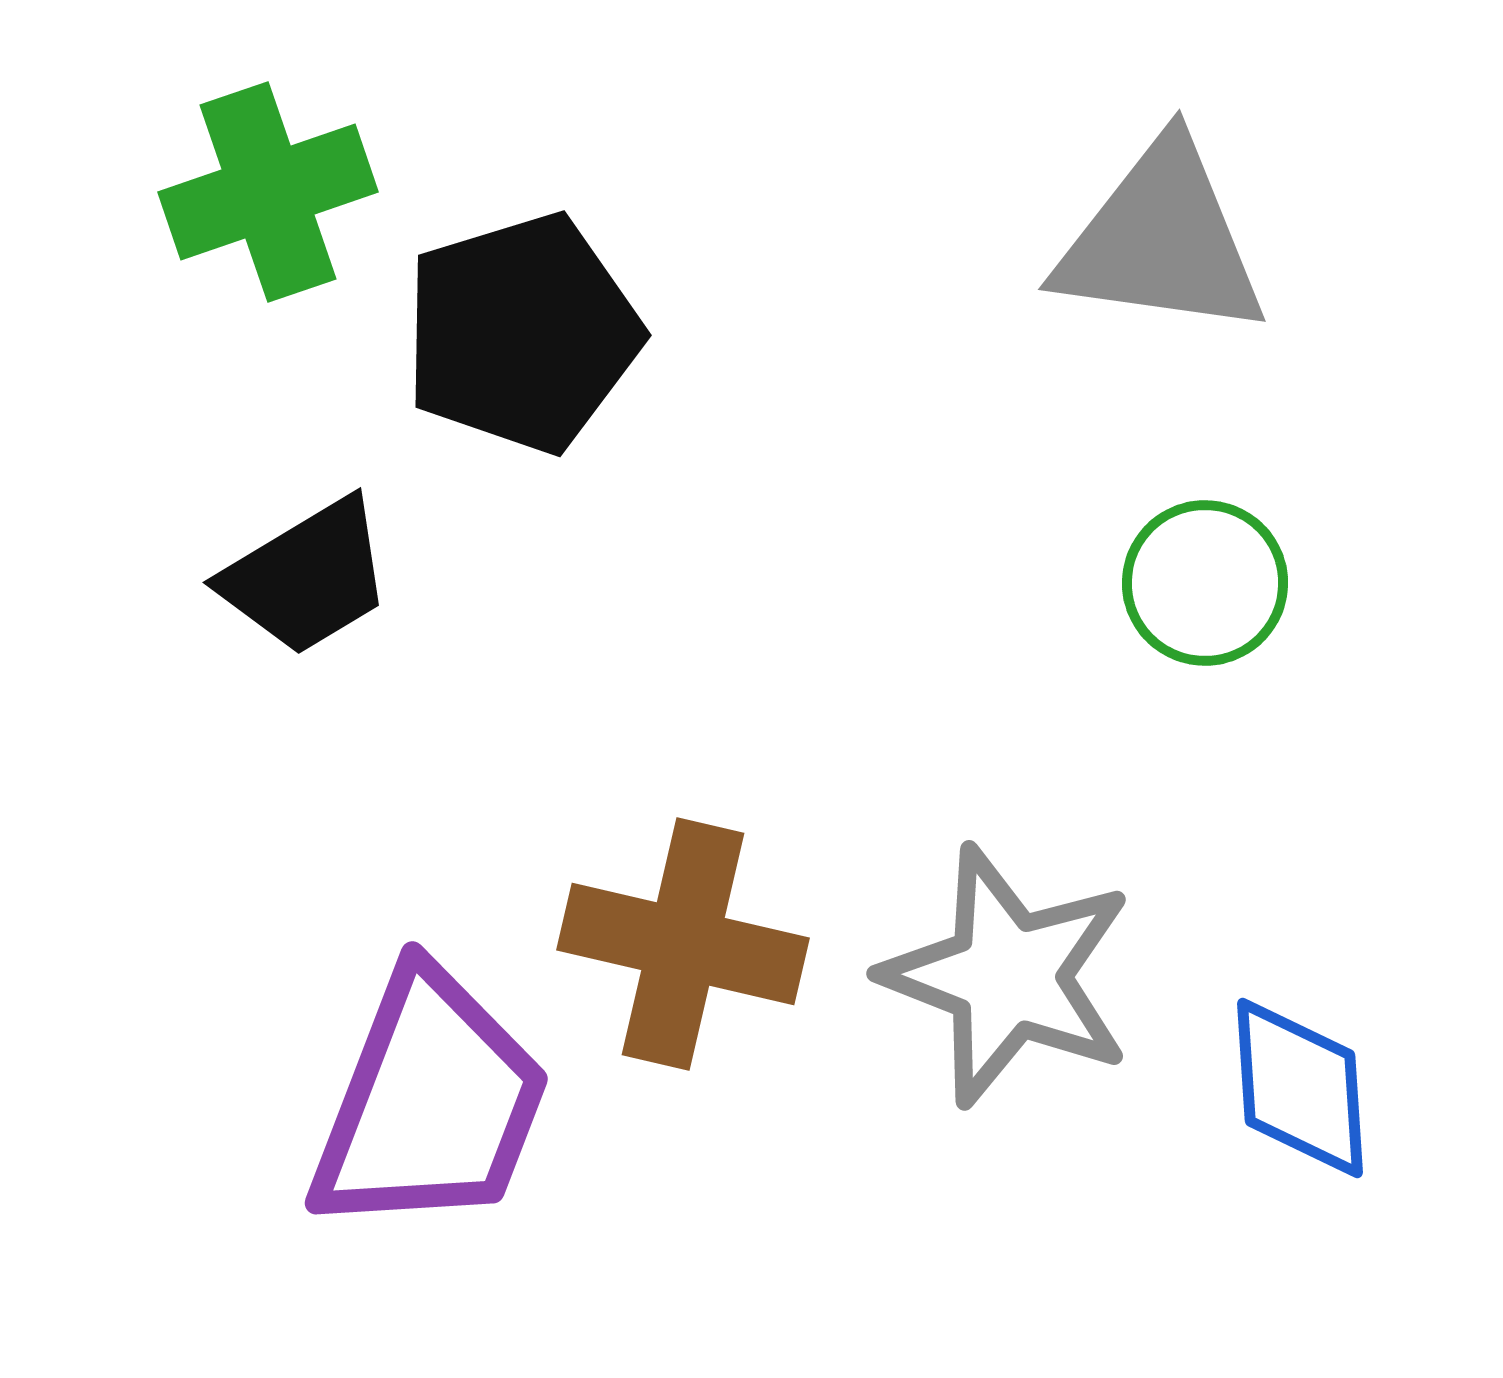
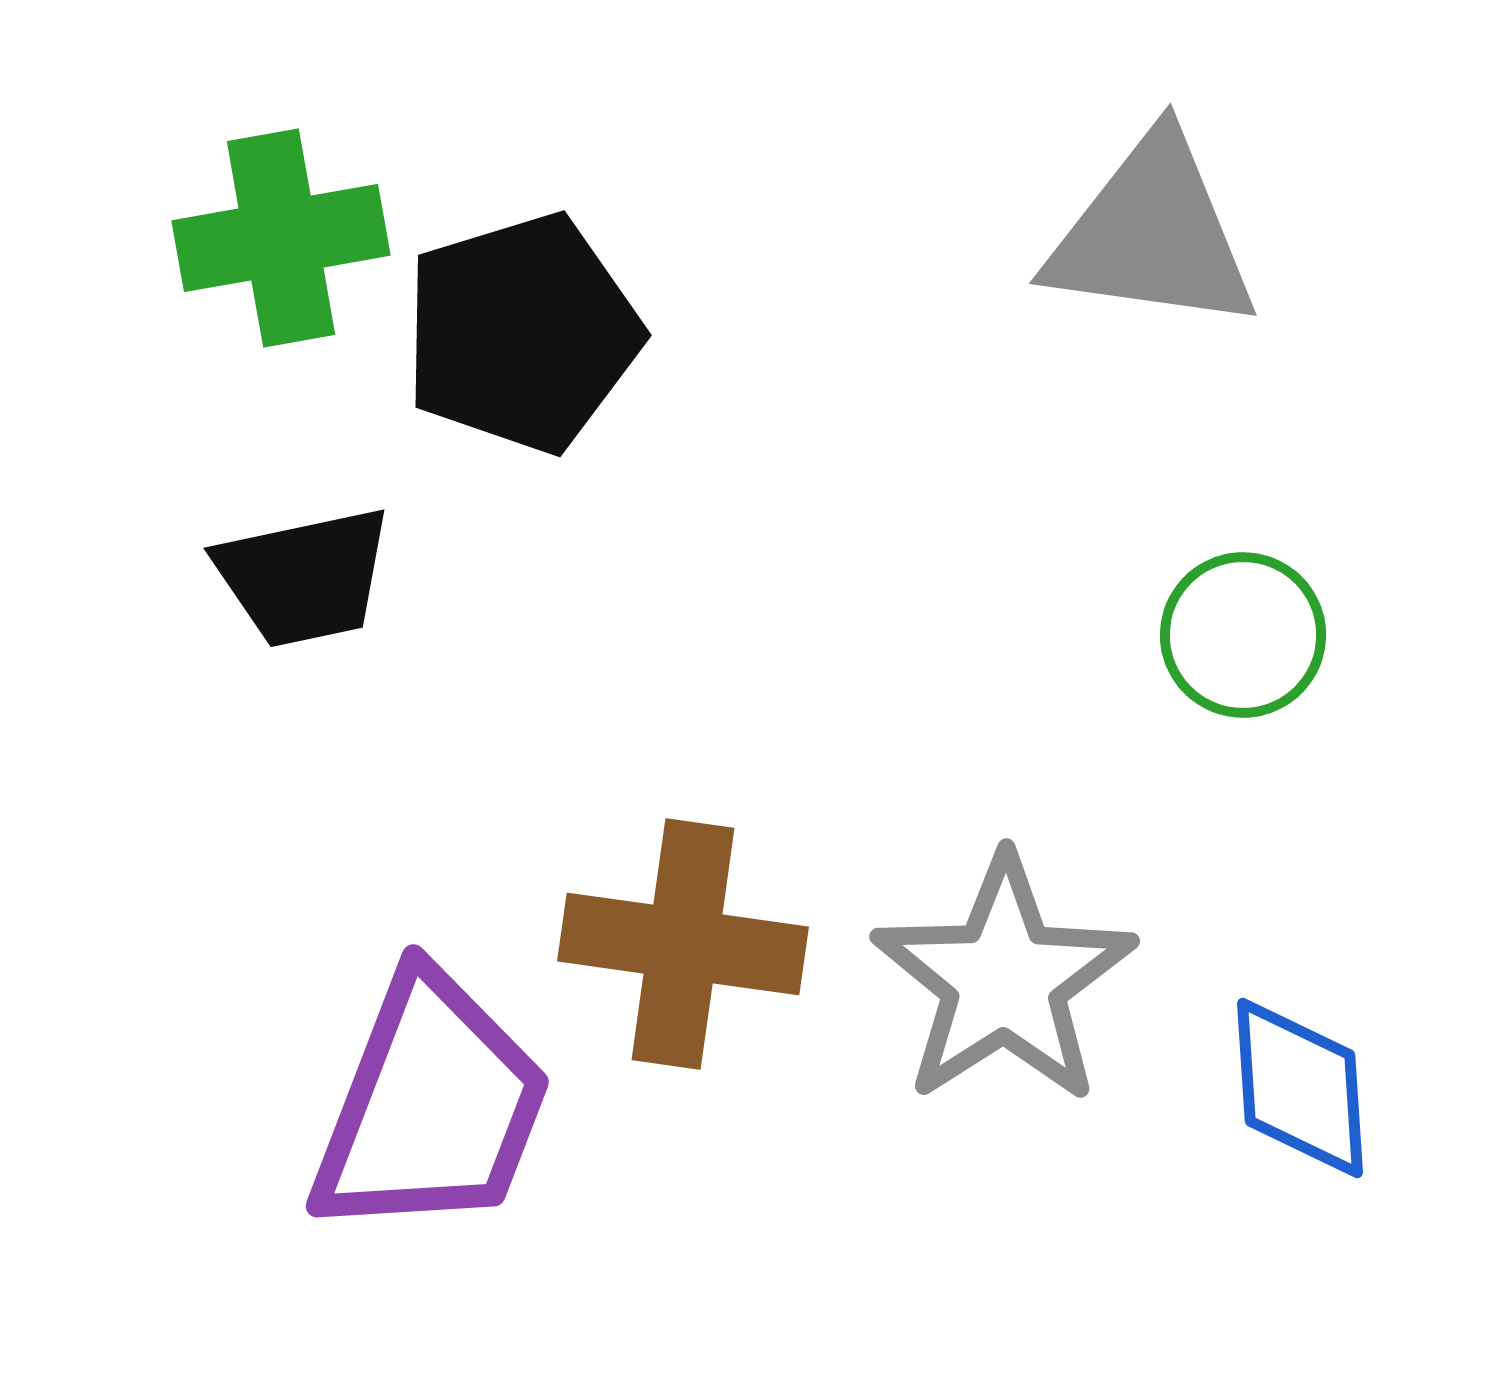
green cross: moved 13 px right, 46 px down; rotated 9 degrees clockwise
gray triangle: moved 9 px left, 6 px up
black trapezoid: moved 3 px left; rotated 19 degrees clockwise
green circle: moved 38 px right, 52 px down
brown cross: rotated 5 degrees counterclockwise
gray star: moved 4 px left, 4 px down; rotated 18 degrees clockwise
purple trapezoid: moved 1 px right, 3 px down
